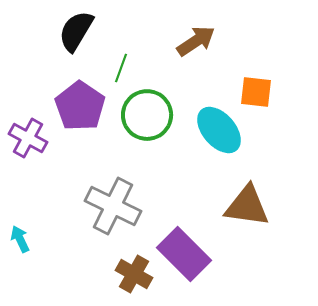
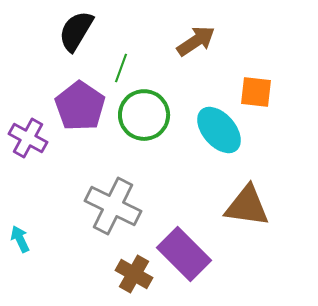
green circle: moved 3 px left
